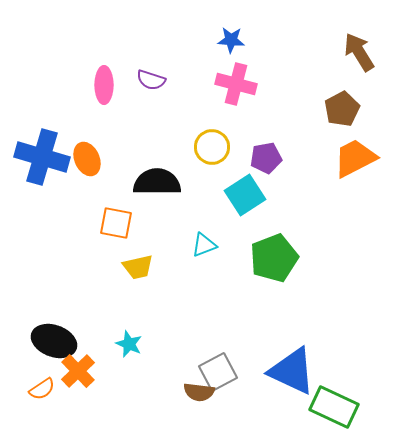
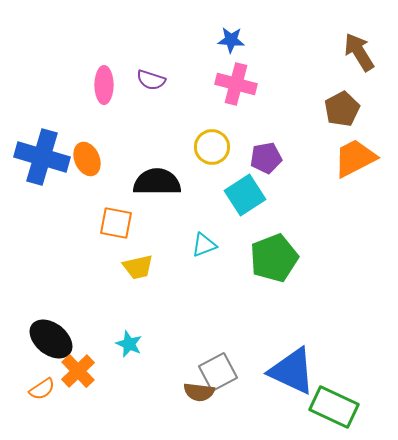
black ellipse: moved 3 px left, 2 px up; rotated 18 degrees clockwise
